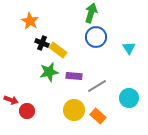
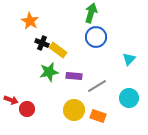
cyan triangle: moved 11 px down; rotated 16 degrees clockwise
red circle: moved 2 px up
orange rectangle: rotated 21 degrees counterclockwise
